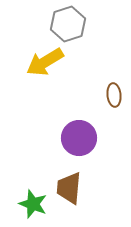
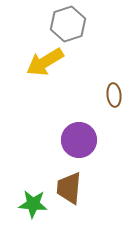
purple circle: moved 2 px down
green star: rotated 16 degrees counterclockwise
